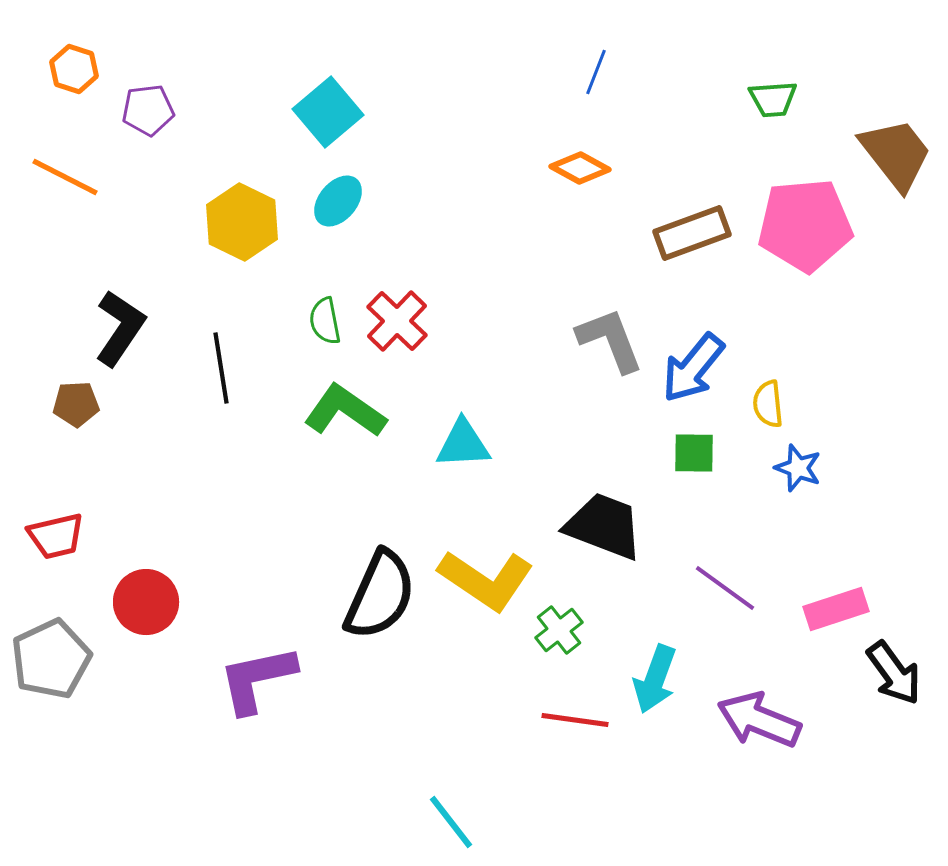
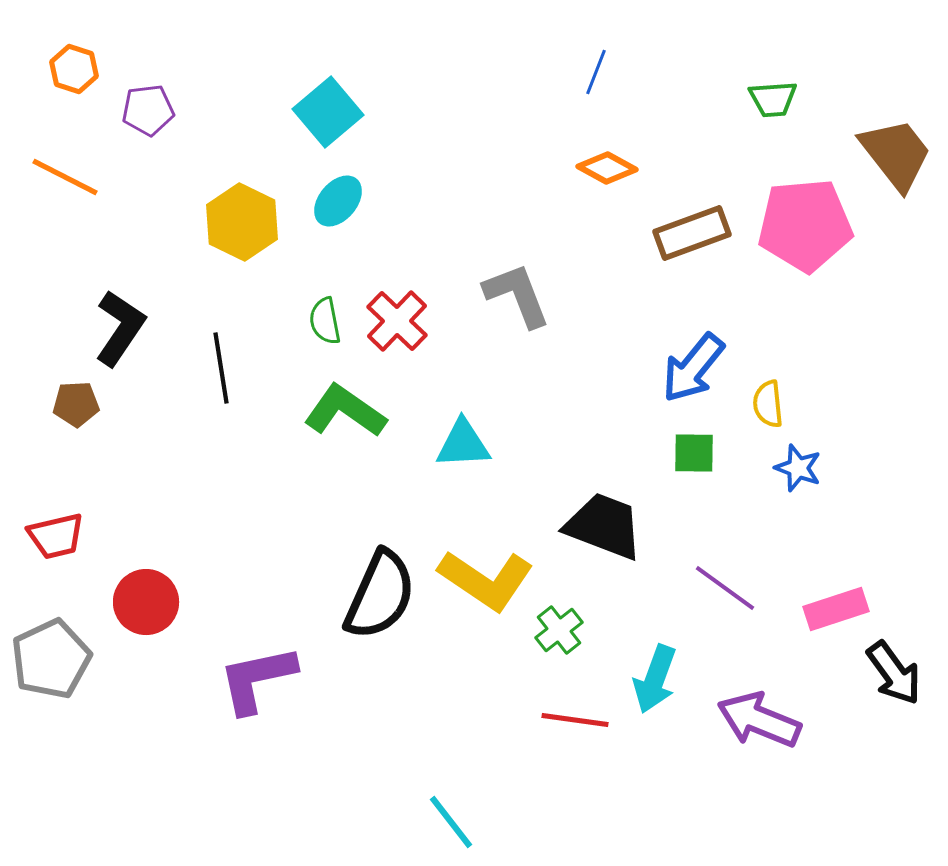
orange diamond: moved 27 px right
gray L-shape: moved 93 px left, 45 px up
